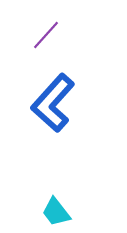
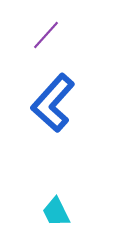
cyan trapezoid: rotated 12 degrees clockwise
